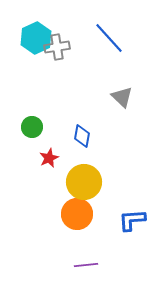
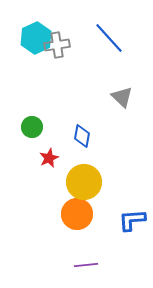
gray cross: moved 2 px up
